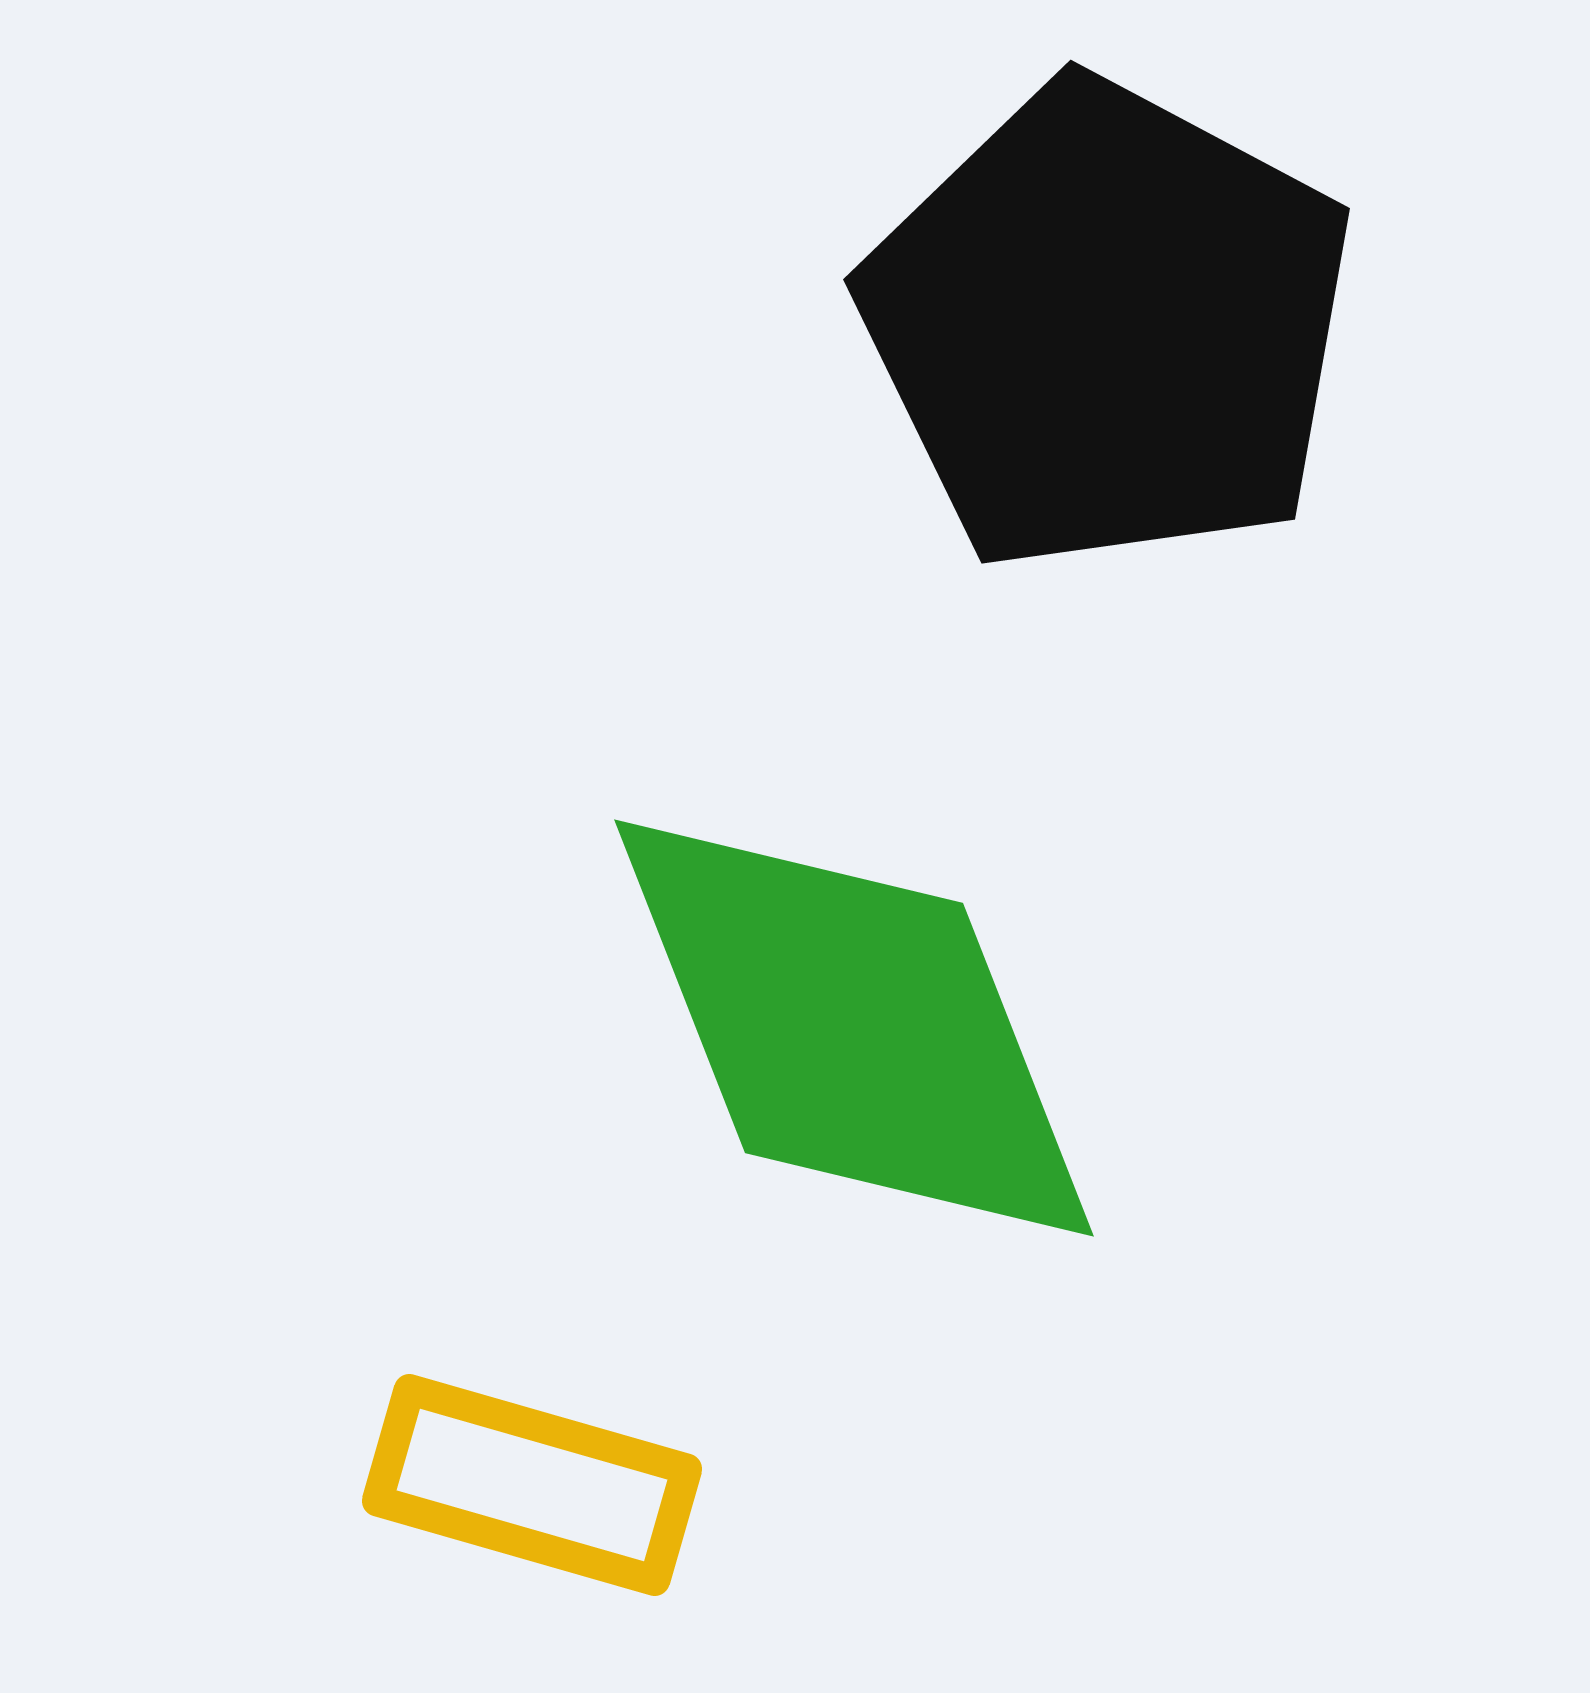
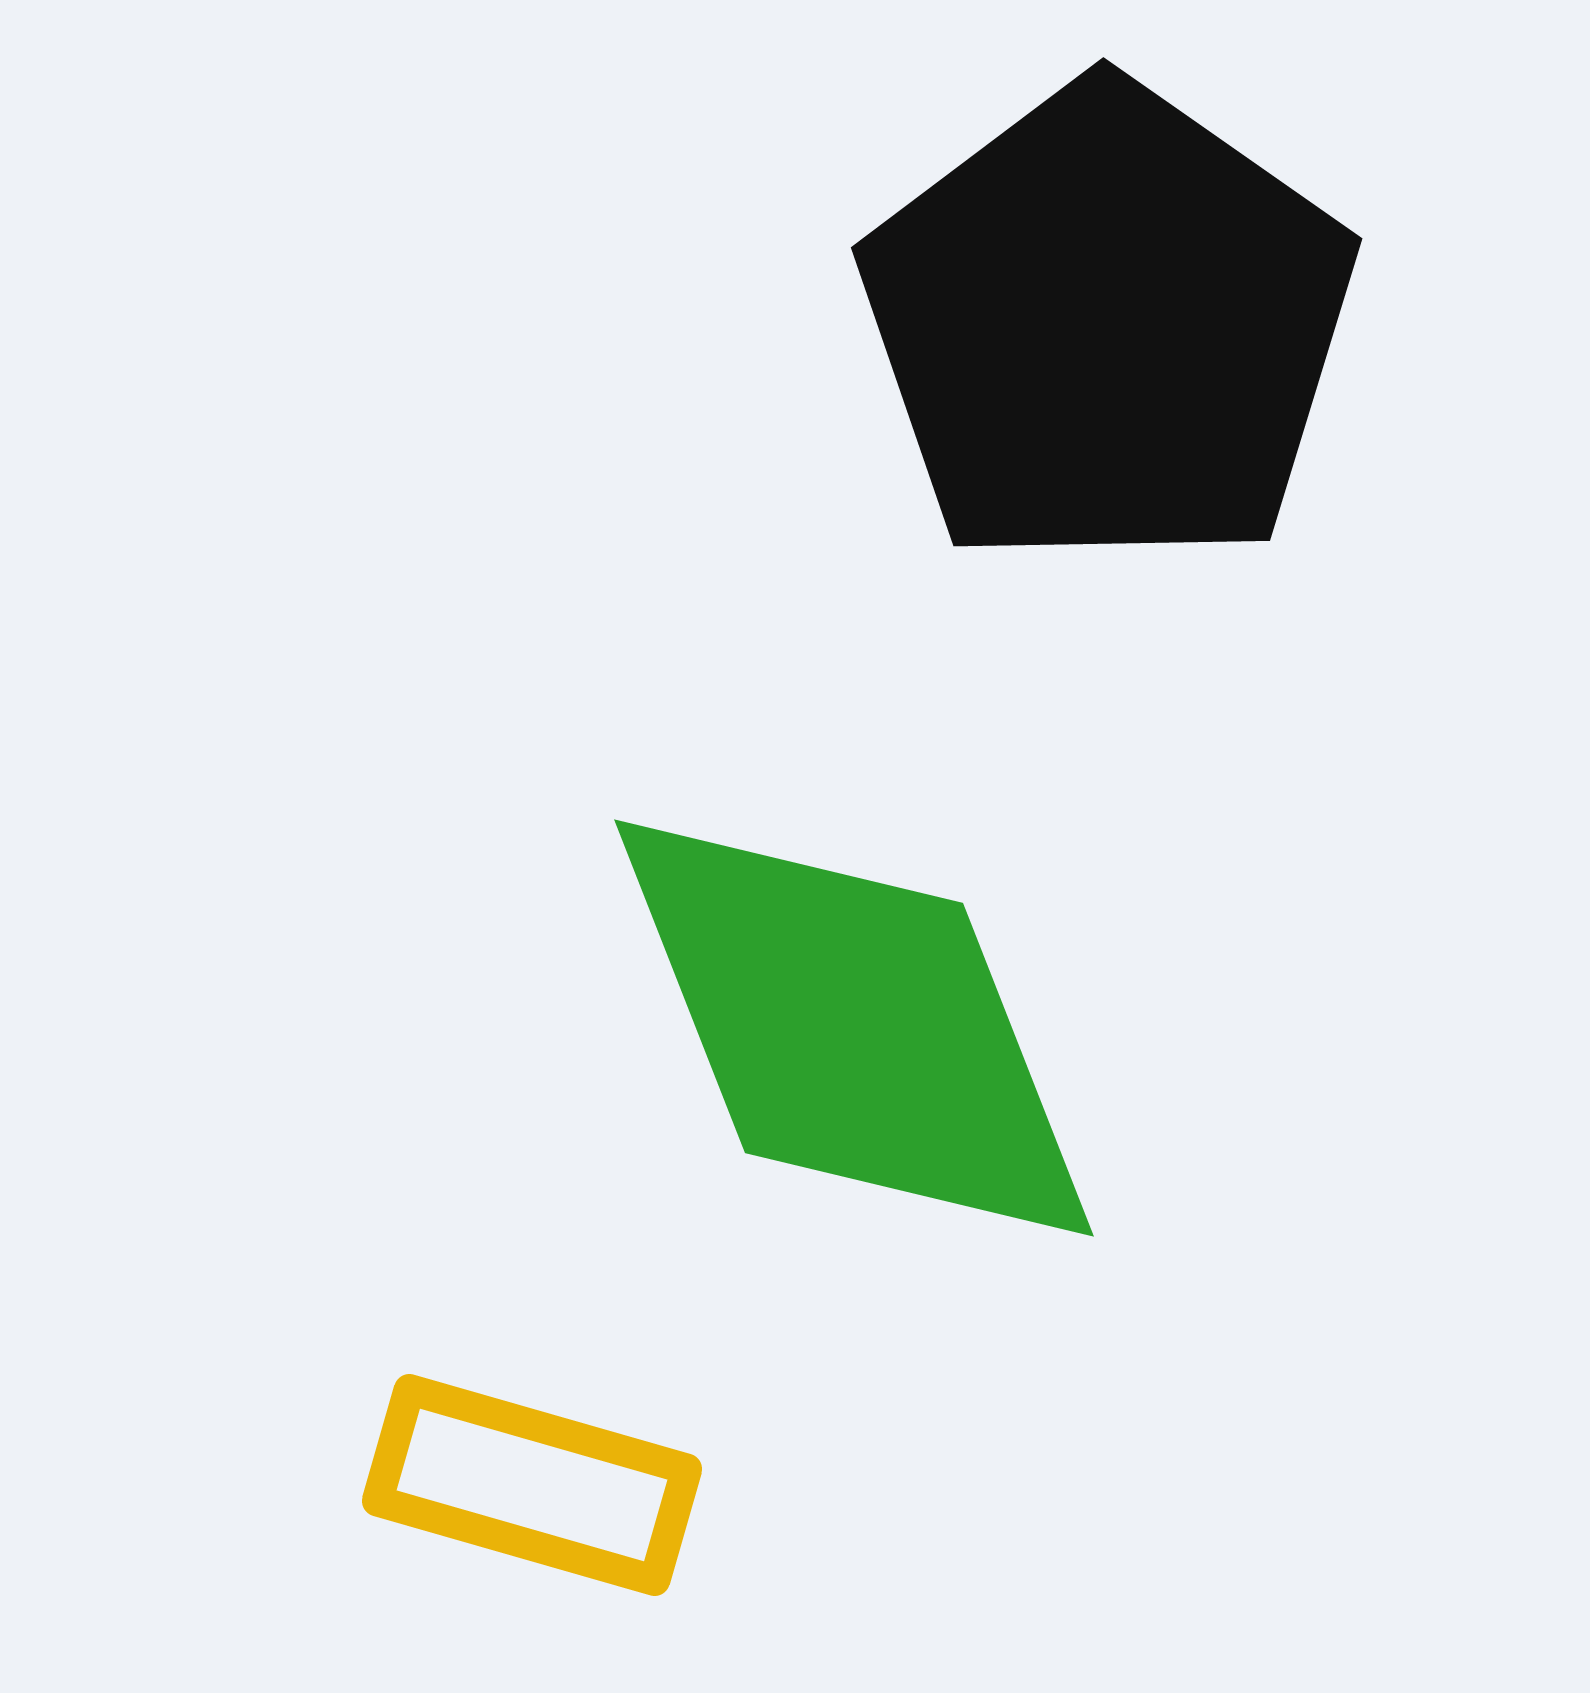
black pentagon: rotated 7 degrees clockwise
